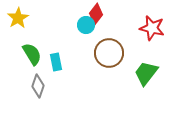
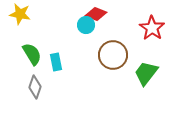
red diamond: rotated 75 degrees clockwise
yellow star: moved 2 px right, 4 px up; rotated 30 degrees counterclockwise
red star: rotated 20 degrees clockwise
brown circle: moved 4 px right, 2 px down
gray diamond: moved 3 px left, 1 px down
